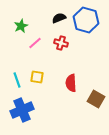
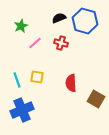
blue hexagon: moved 1 px left, 1 px down
